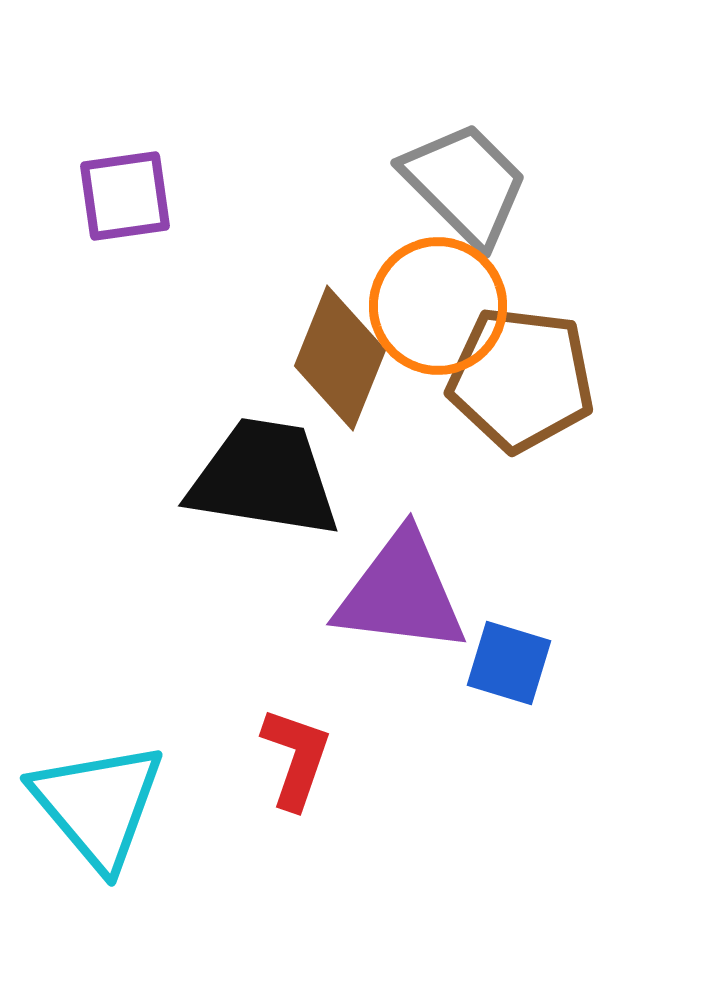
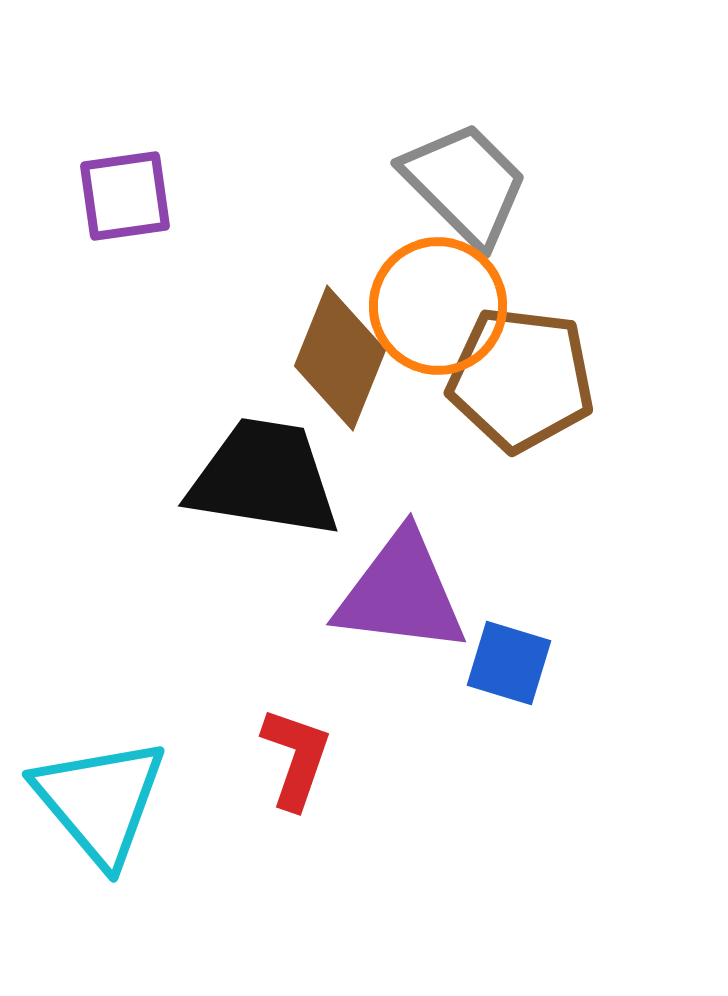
cyan triangle: moved 2 px right, 4 px up
